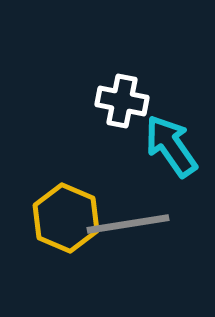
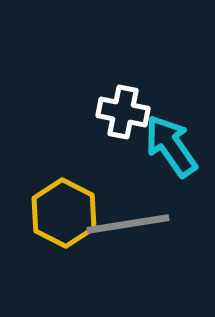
white cross: moved 1 px right, 11 px down
yellow hexagon: moved 2 px left, 5 px up; rotated 4 degrees clockwise
